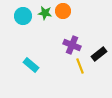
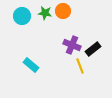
cyan circle: moved 1 px left
black rectangle: moved 6 px left, 5 px up
